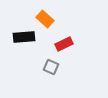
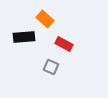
red rectangle: rotated 54 degrees clockwise
